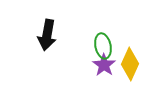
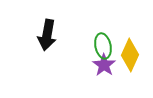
yellow diamond: moved 9 px up
